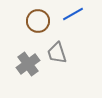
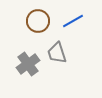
blue line: moved 7 px down
